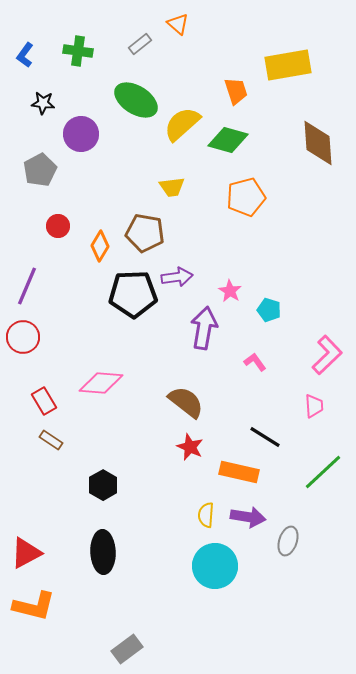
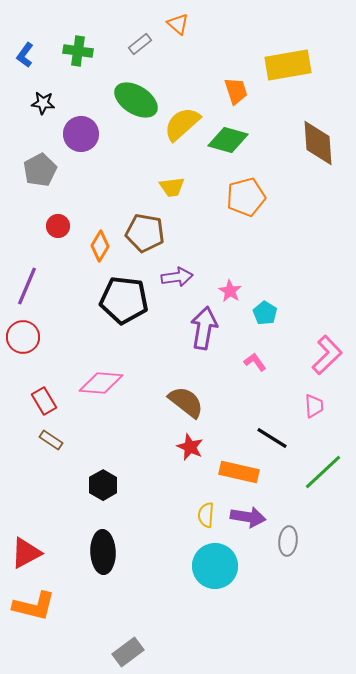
black pentagon at (133, 294): moved 9 px left, 6 px down; rotated 9 degrees clockwise
cyan pentagon at (269, 310): moved 4 px left, 3 px down; rotated 15 degrees clockwise
black line at (265, 437): moved 7 px right, 1 px down
gray ellipse at (288, 541): rotated 12 degrees counterclockwise
gray rectangle at (127, 649): moved 1 px right, 3 px down
